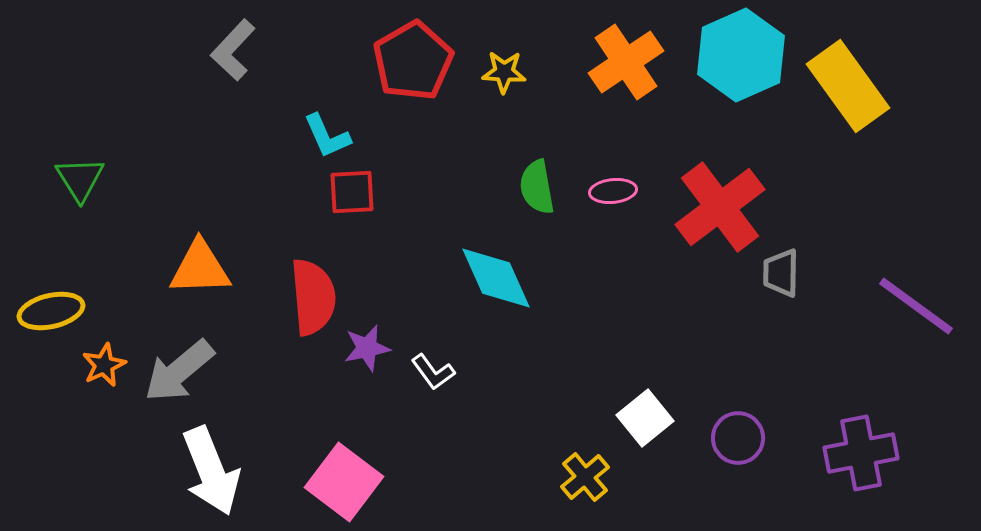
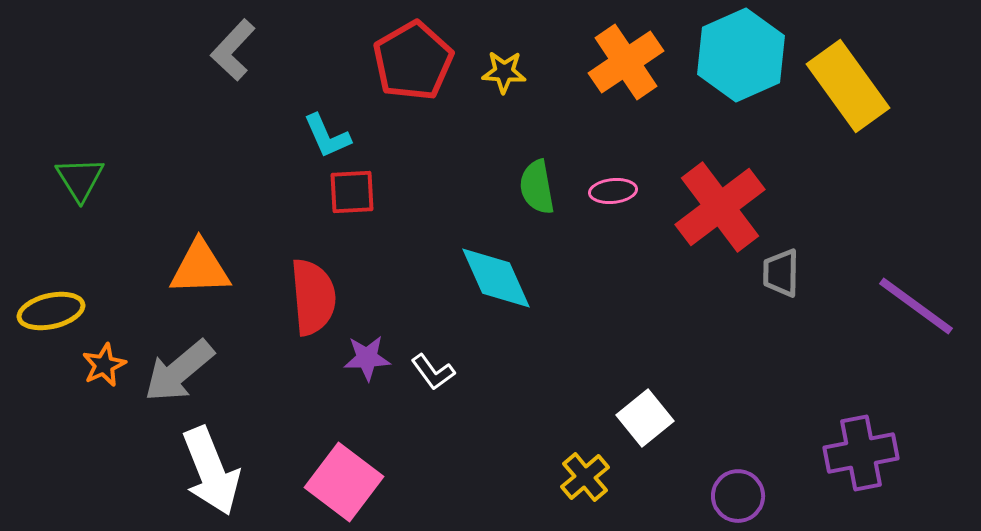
purple star: moved 10 px down; rotated 9 degrees clockwise
purple circle: moved 58 px down
